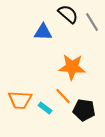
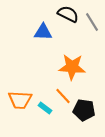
black semicircle: rotated 15 degrees counterclockwise
